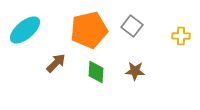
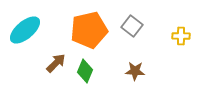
green diamond: moved 11 px left, 1 px up; rotated 20 degrees clockwise
